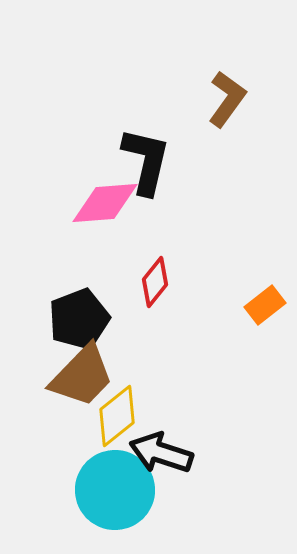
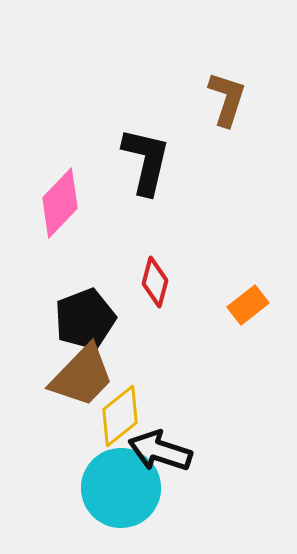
brown L-shape: rotated 18 degrees counterclockwise
pink diamond: moved 45 px left; rotated 42 degrees counterclockwise
red diamond: rotated 24 degrees counterclockwise
orange rectangle: moved 17 px left
black pentagon: moved 6 px right
yellow diamond: moved 3 px right
black arrow: moved 1 px left, 2 px up
cyan circle: moved 6 px right, 2 px up
